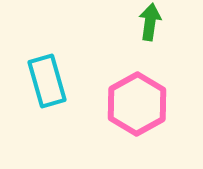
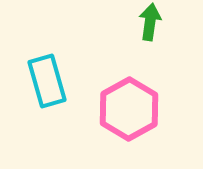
pink hexagon: moved 8 px left, 5 px down
